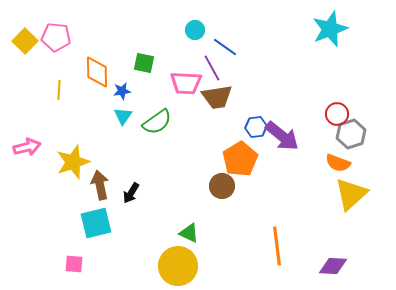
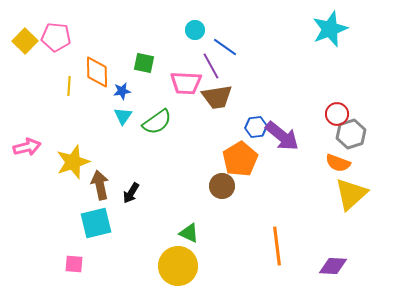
purple line: moved 1 px left, 2 px up
yellow line: moved 10 px right, 4 px up
